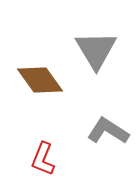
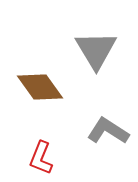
brown diamond: moved 7 px down
red L-shape: moved 2 px left, 1 px up
